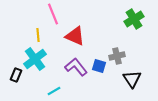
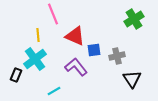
blue square: moved 5 px left, 16 px up; rotated 24 degrees counterclockwise
